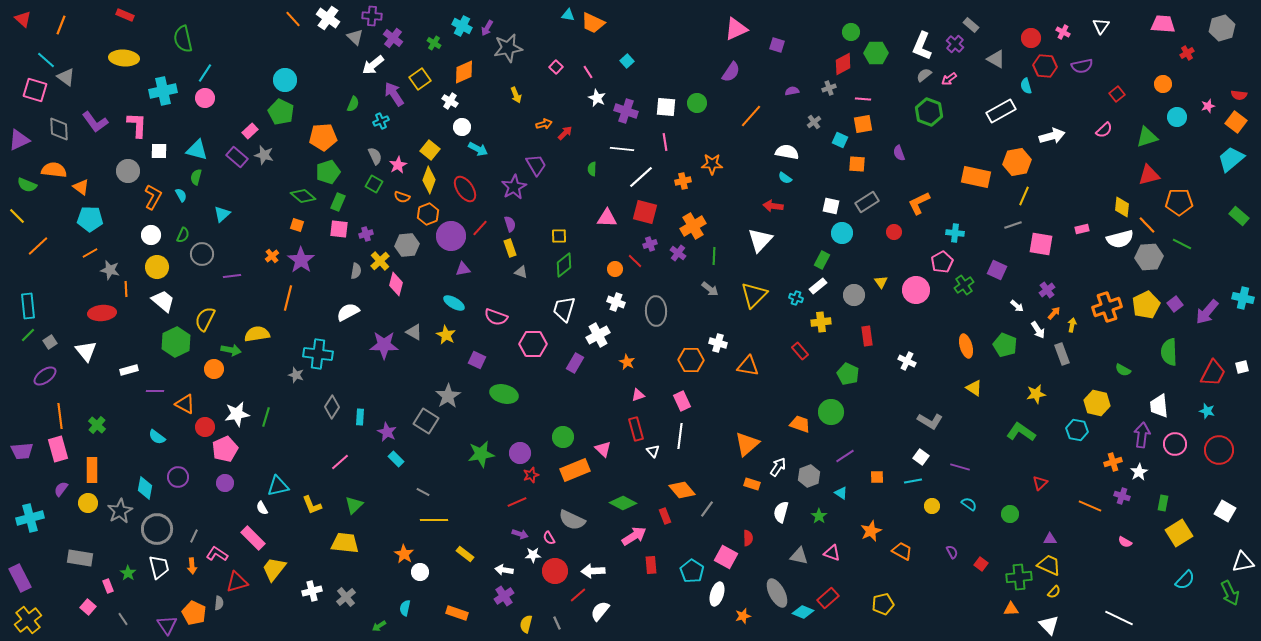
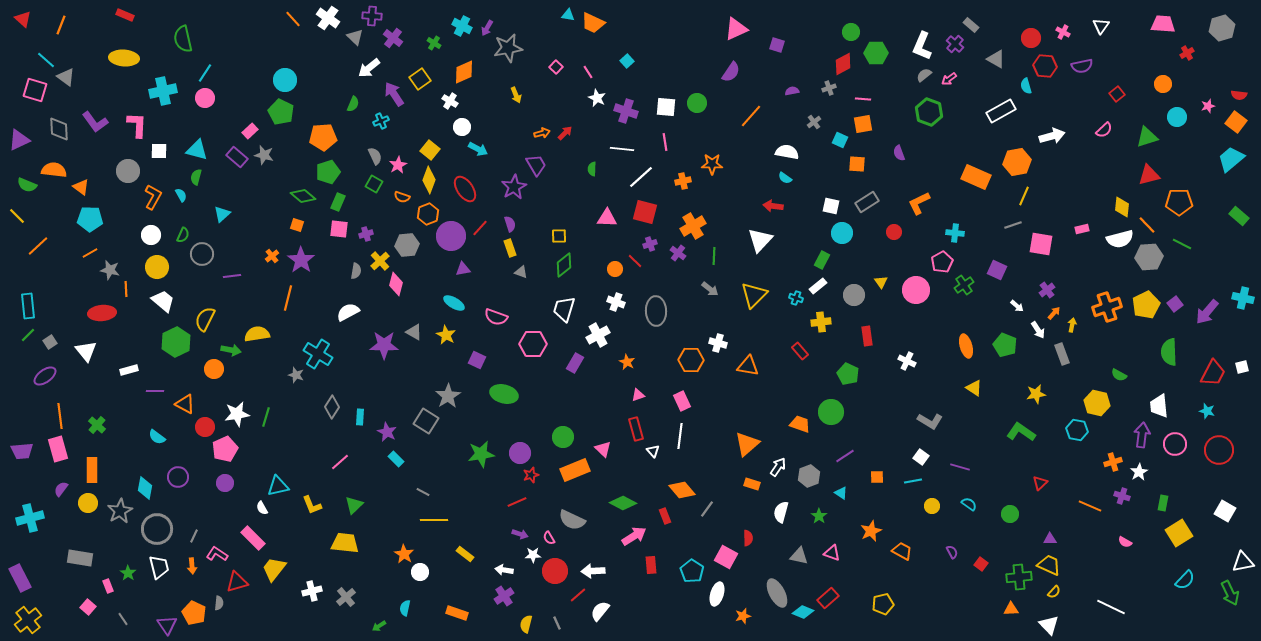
white arrow at (373, 65): moved 4 px left, 3 px down
orange arrow at (544, 124): moved 2 px left, 9 px down
orange rectangle at (976, 177): rotated 12 degrees clockwise
cyan cross at (318, 354): rotated 24 degrees clockwise
green semicircle at (1123, 370): moved 4 px left, 5 px down
white line at (1119, 618): moved 8 px left, 11 px up
